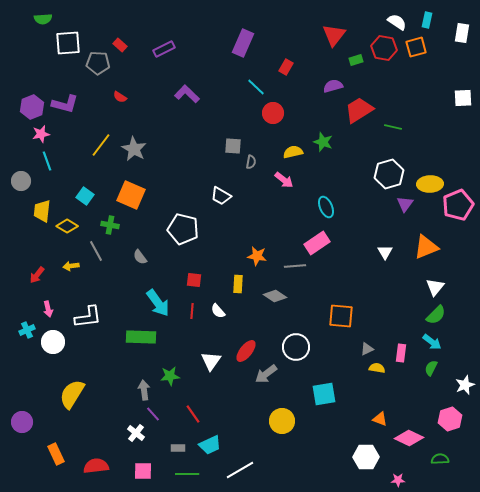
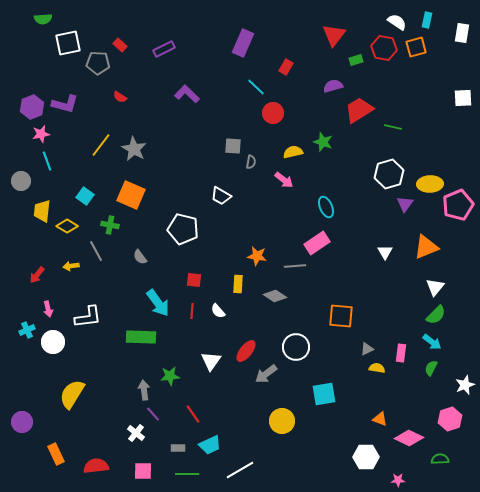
white square at (68, 43): rotated 8 degrees counterclockwise
